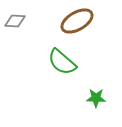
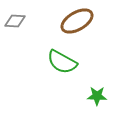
green semicircle: rotated 12 degrees counterclockwise
green star: moved 1 px right, 2 px up
